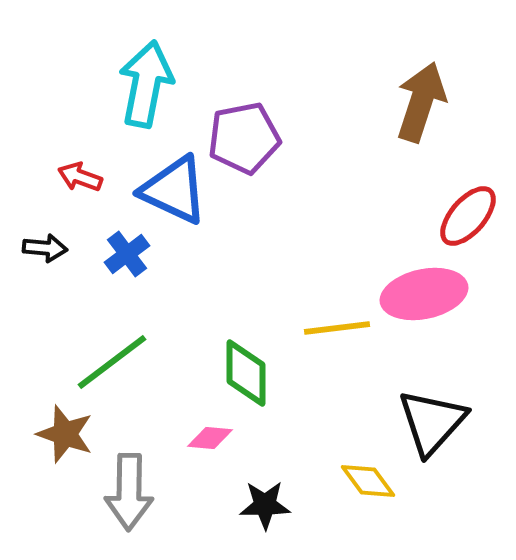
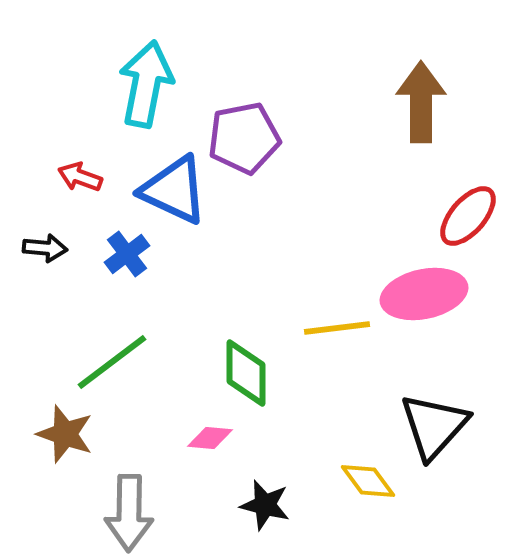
brown arrow: rotated 18 degrees counterclockwise
black triangle: moved 2 px right, 4 px down
gray arrow: moved 21 px down
black star: rotated 15 degrees clockwise
